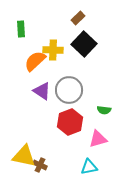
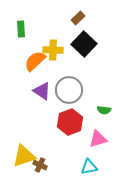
yellow triangle: rotated 30 degrees counterclockwise
